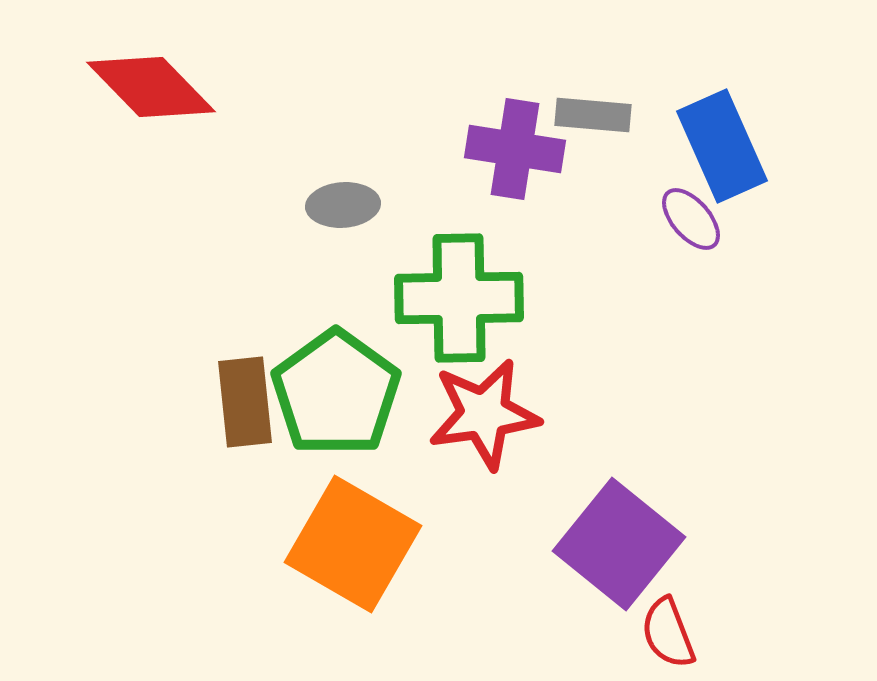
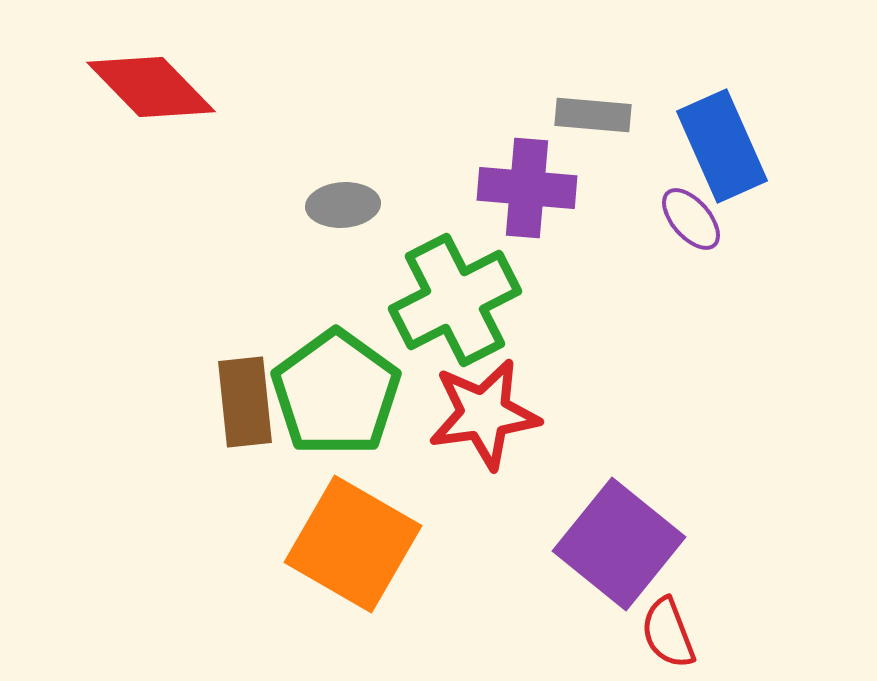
purple cross: moved 12 px right, 39 px down; rotated 4 degrees counterclockwise
green cross: moved 4 px left, 2 px down; rotated 26 degrees counterclockwise
